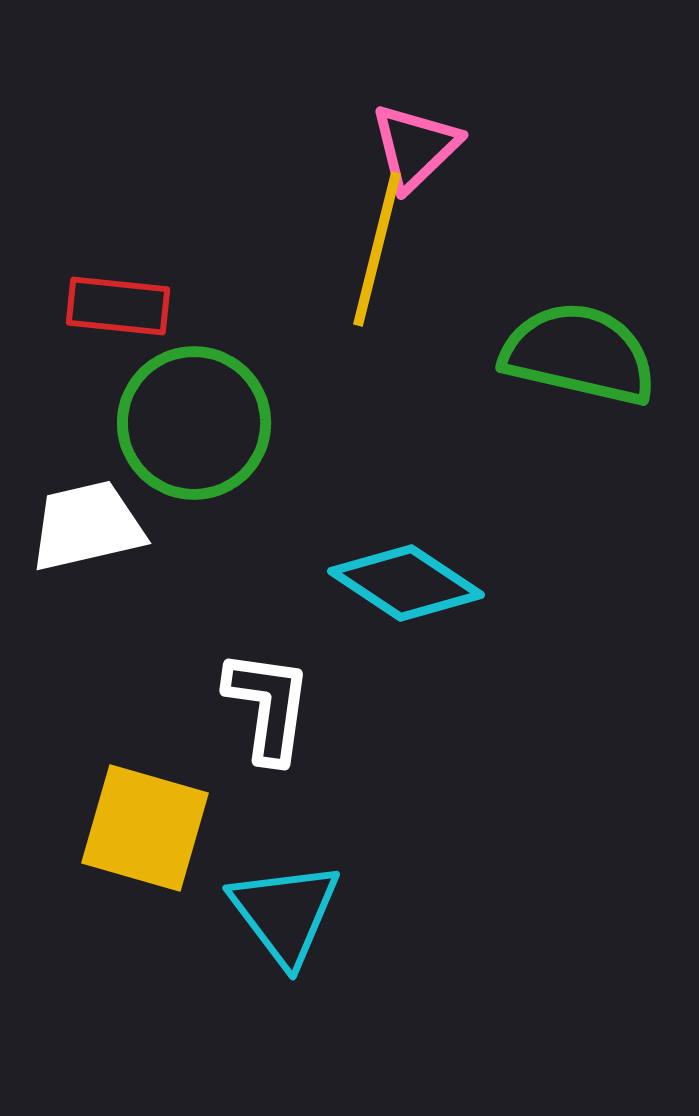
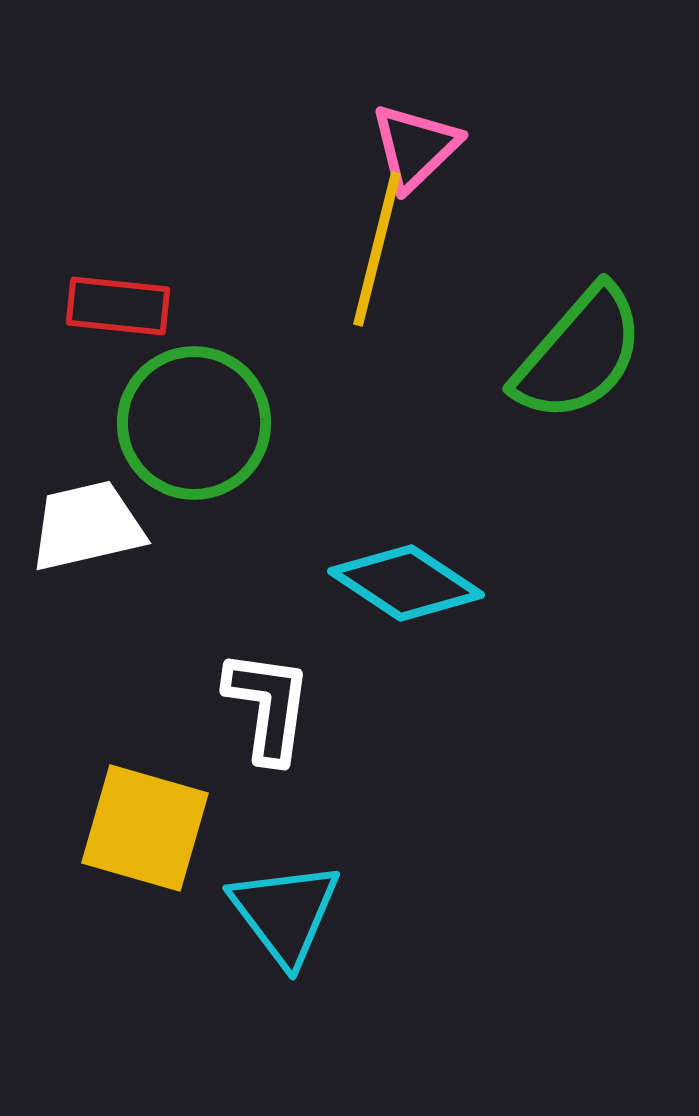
green semicircle: rotated 118 degrees clockwise
